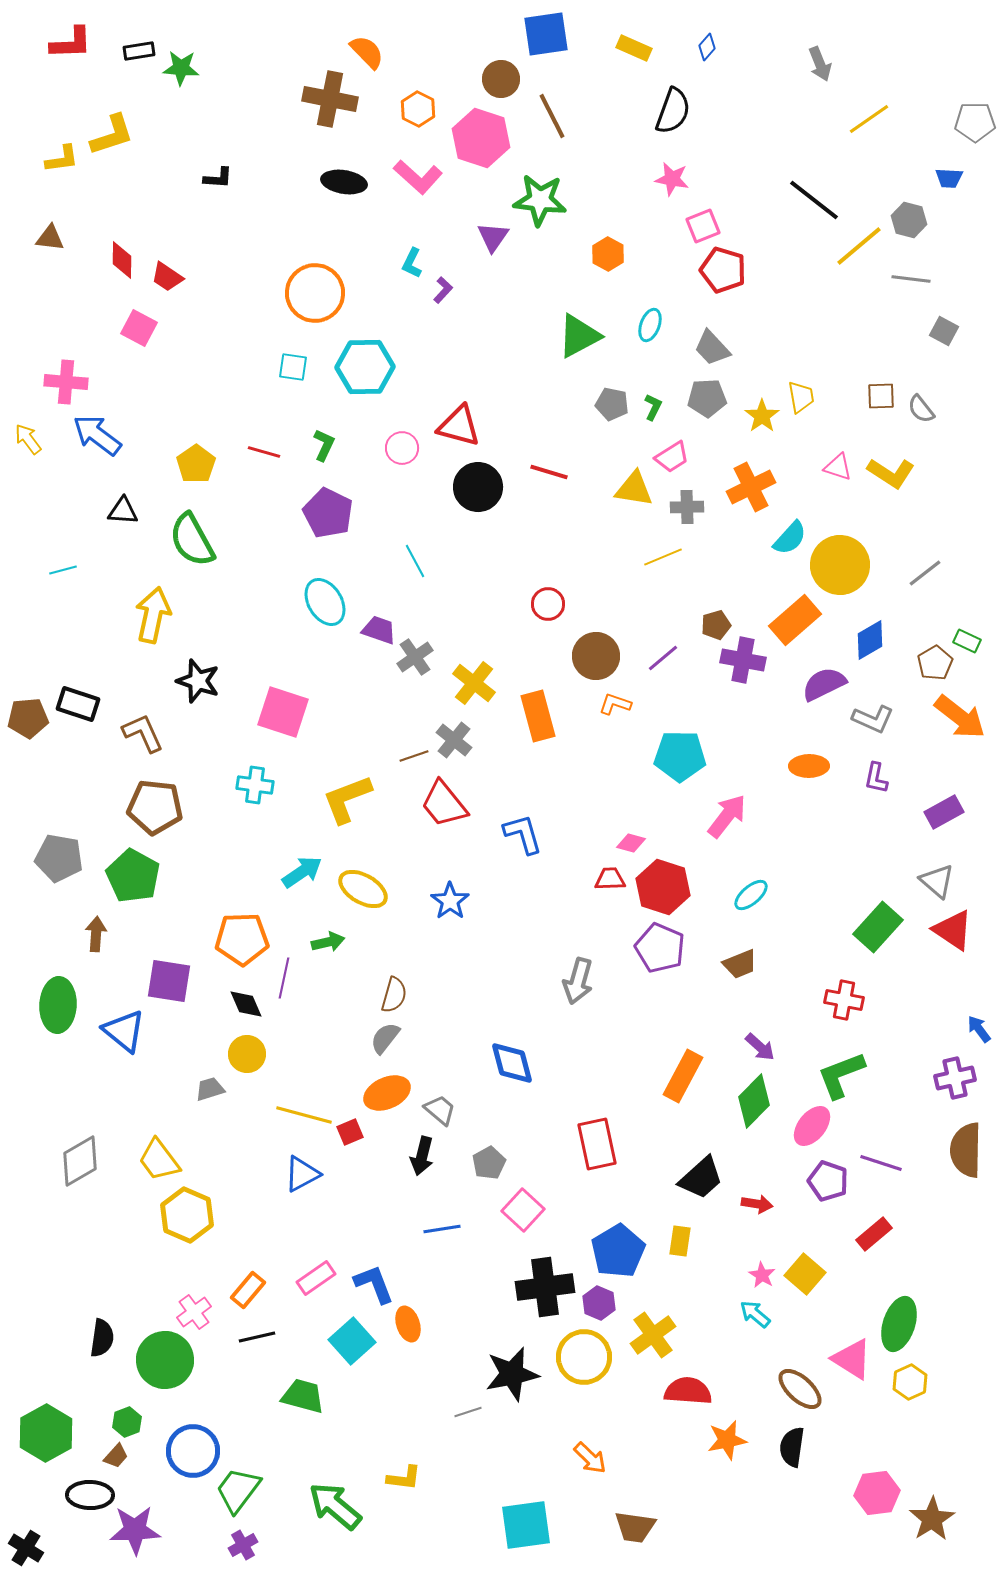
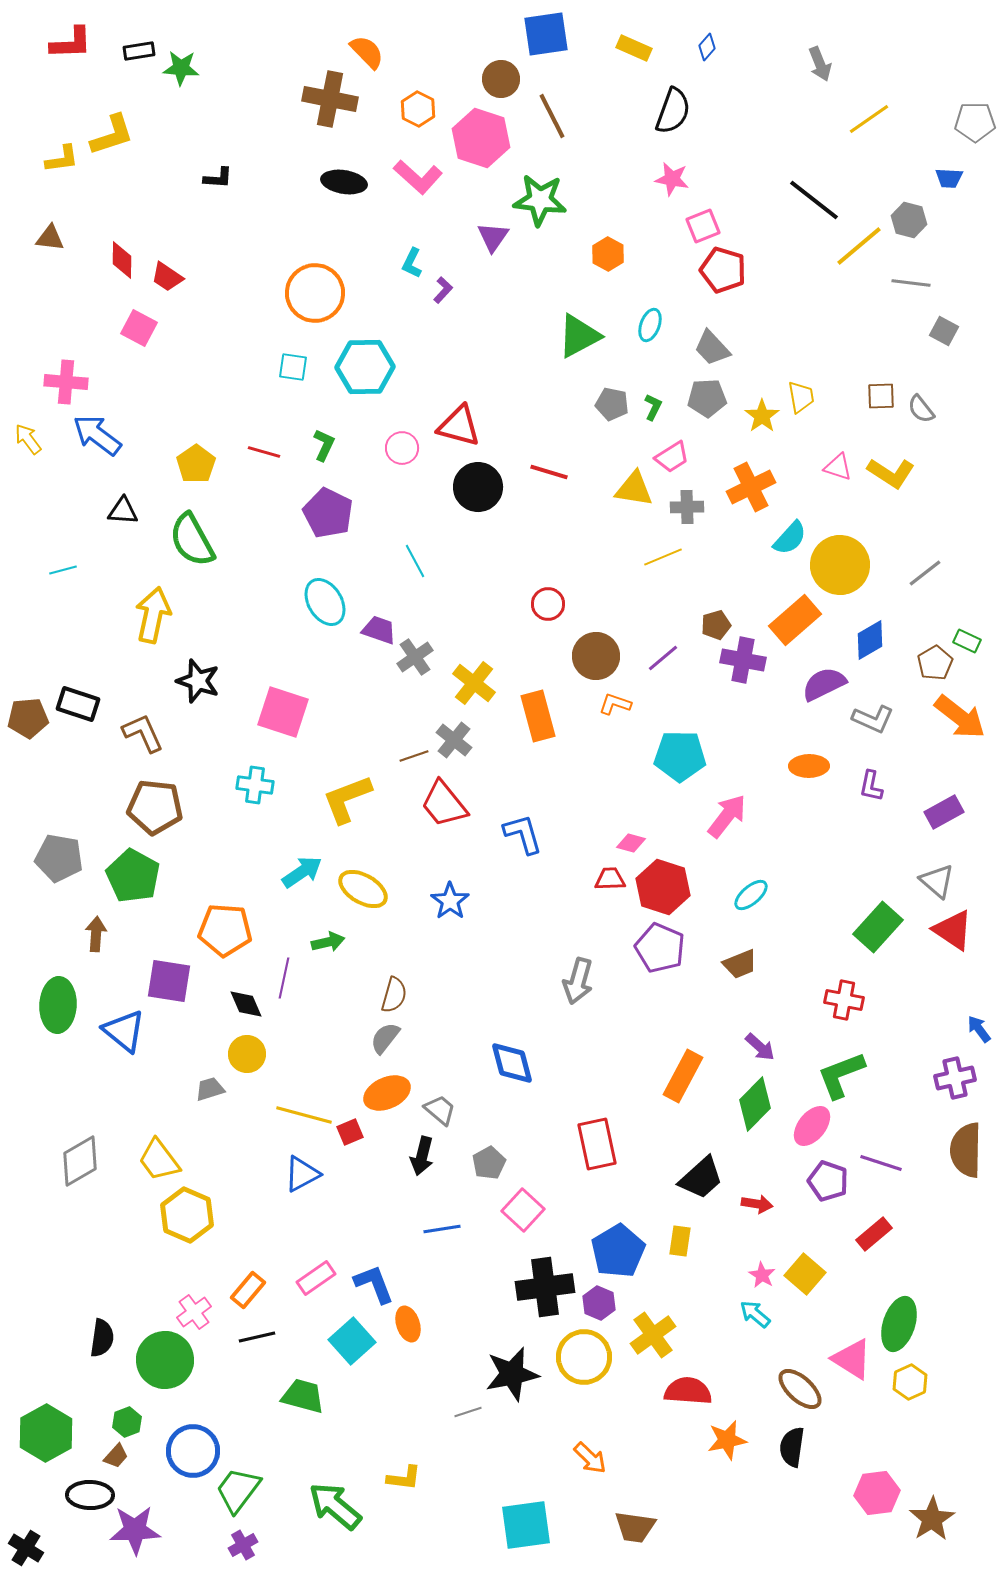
gray line at (911, 279): moved 4 px down
purple L-shape at (876, 778): moved 5 px left, 8 px down
orange pentagon at (242, 939): moved 17 px left, 9 px up; rotated 6 degrees clockwise
green diamond at (754, 1101): moved 1 px right, 3 px down
